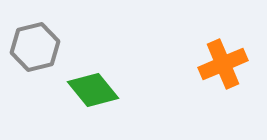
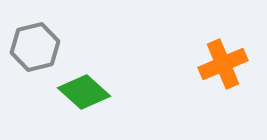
green diamond: moved 9 px left, 2 px down; rotated 9 degrees counterclockwise
